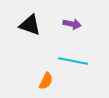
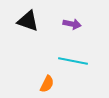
black triangle: moved 2 px left, 4 px up
orange semicircle: moved 1 px right, 3 px down
